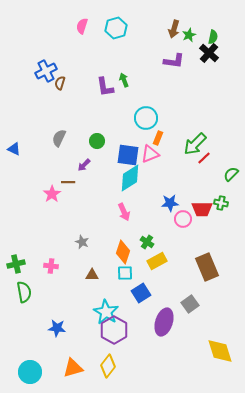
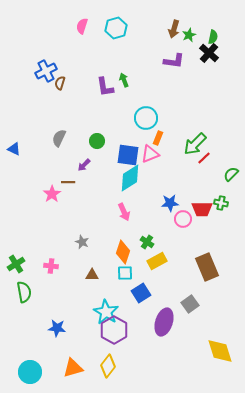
green cross at (16, 264): rotated 18 degrees counterclockwise
